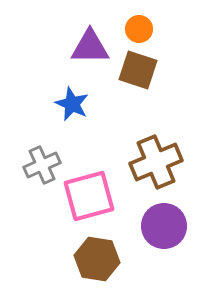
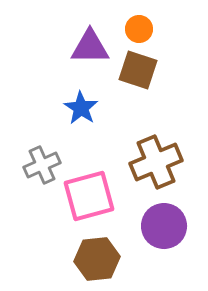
blue star: moved 9 px right, 4 px down; rotated 8 degrees clockwise
brown hexagon: rotated 15 degrees counterclockwise
